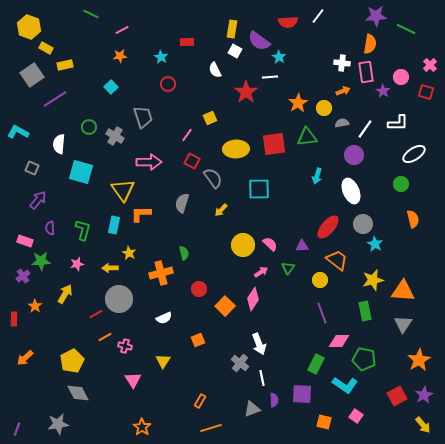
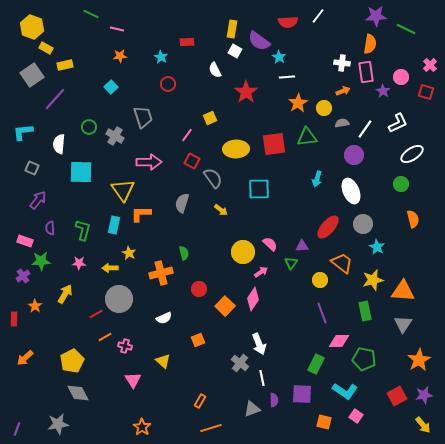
yellow hexagon at (29, 27): moved 3 px right
pink line at (122, 30): moved 5 px left, 1 px up; rotated 40 degrees clockwise
white line at (270, 77): moved 17 px right
purple line at (55, 99): rotated 15 degrees counterclockwise
white L-shape at (398, 123): rotated 25 degrees counterclockwise
cyan L-shape at (18, 132): moved 5 px right; rotated 35 degrees counterclockwise
white ellipse at (414, 154): moved 2 px left
cyan square at (81, 172): rotated 15 degrees counterclockwise
cyan arrow at (317, 176): moved 3 px down
yellow arrow at (221, 210): rotated 96 degrees counterclockwise
cyan star at (375, 244): moved 2 px right, 3 px down
yellow circle at (243, 245): moved 7 px down
orange trapezoid at (337, 260): moved 5 px right, 3 px down
pink star at (77, 264): moved 2 px right, 1 px up; rotated 16 degrees clockwise
green triangle at (288, 268): moved 3 px right, 5 px up
yellow triangle at (163, 361): rotated 21 degrees counterclockwise
cyan L-shape at (345, 385): moved 6 px down
purple star at (424, 395): rotated 18 degrees clockwise
